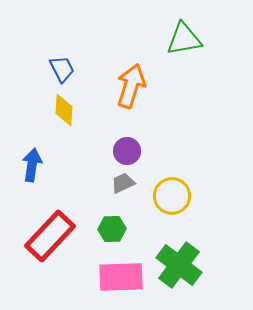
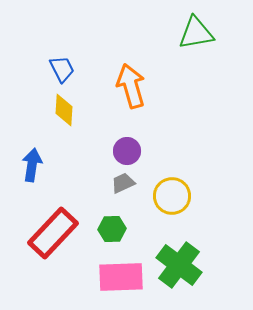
green triangle: moved 12 px right, 6 px up
orange arrow: rotated 33 degrees counterclockwise
red rectangle: moved 3 px right, 3 px up
